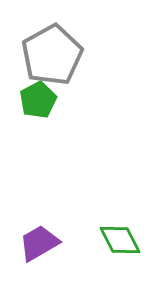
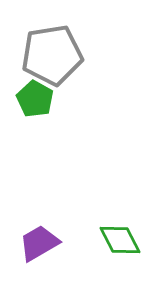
gray pentagon: rotated 20 degrees clockwise
green pentagon: moved 3 px left, 1 px up; rotated 15 degrees counterclockwise
